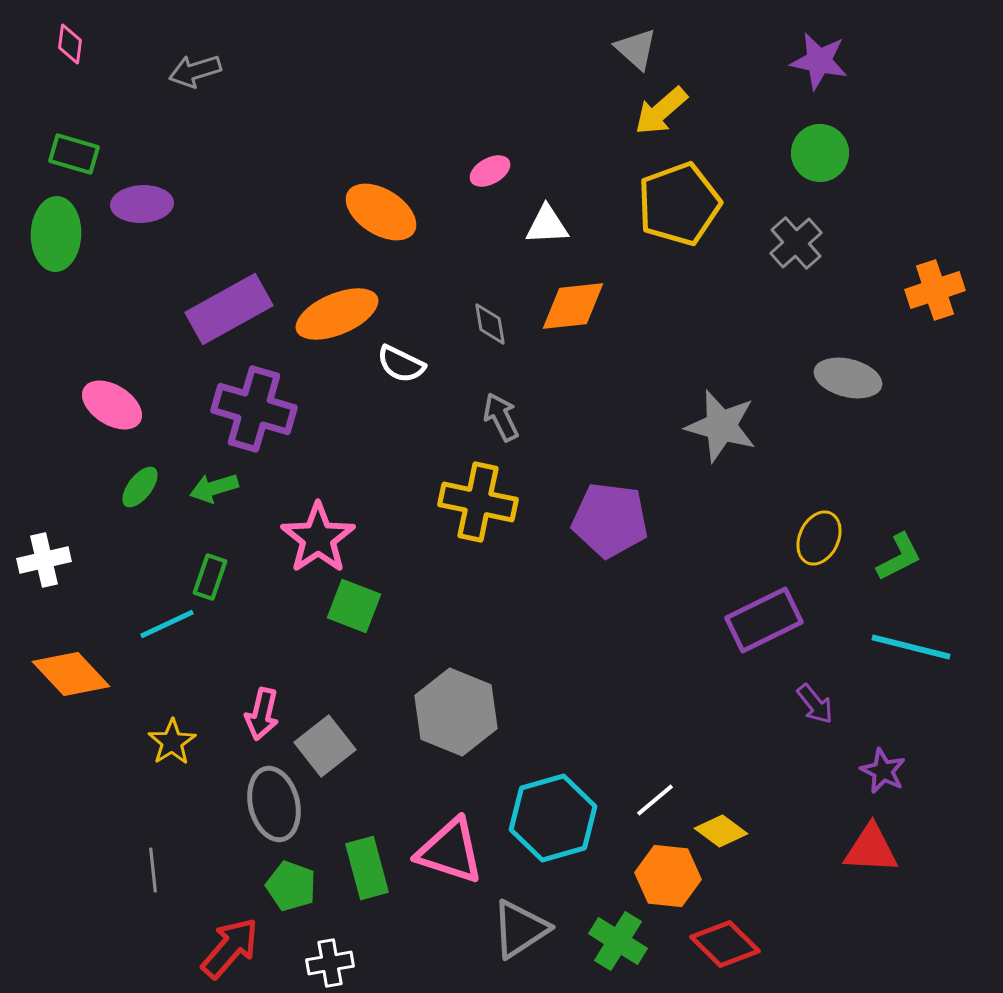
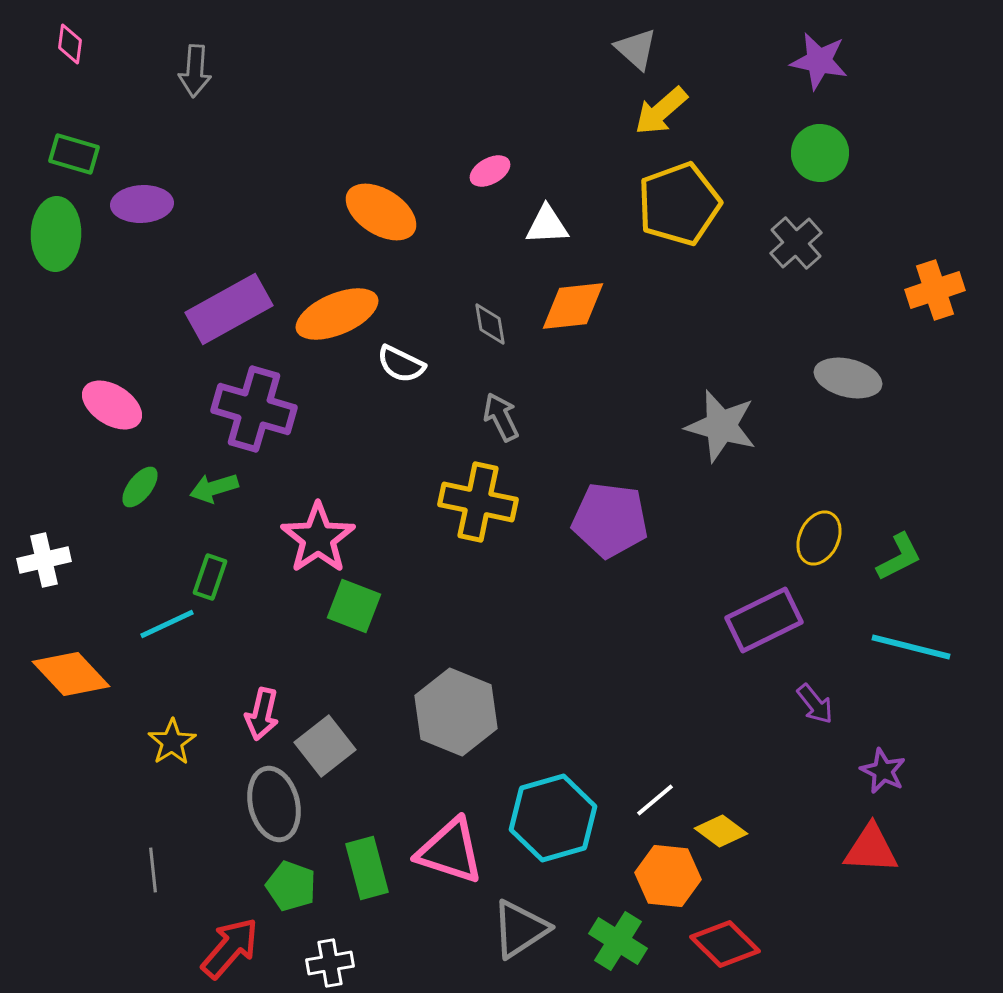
gray arrow at (195, 71): rotated 69 degrees counterclockwise
